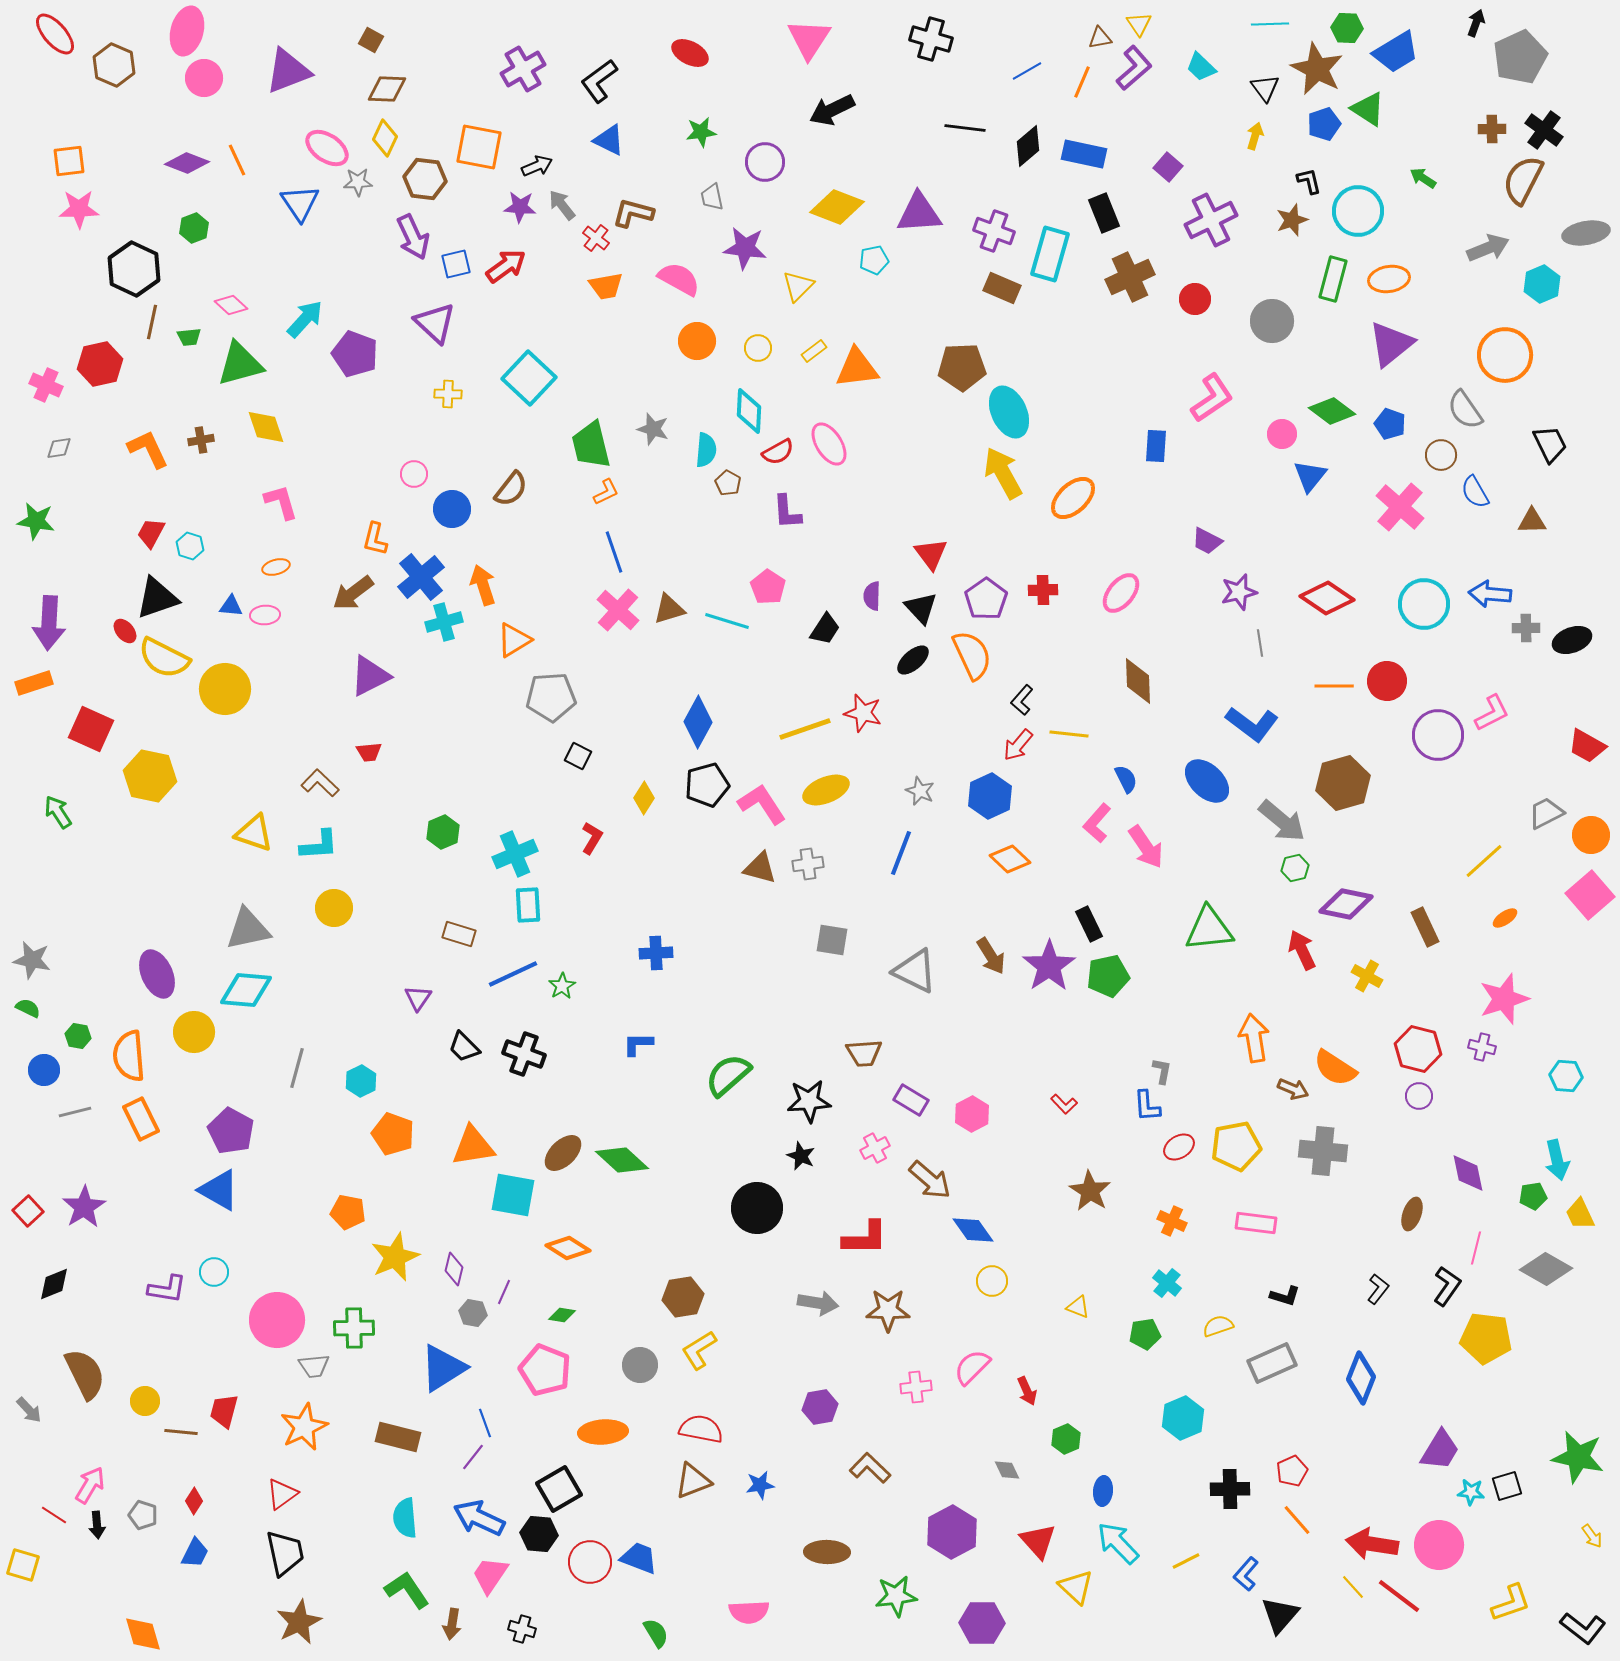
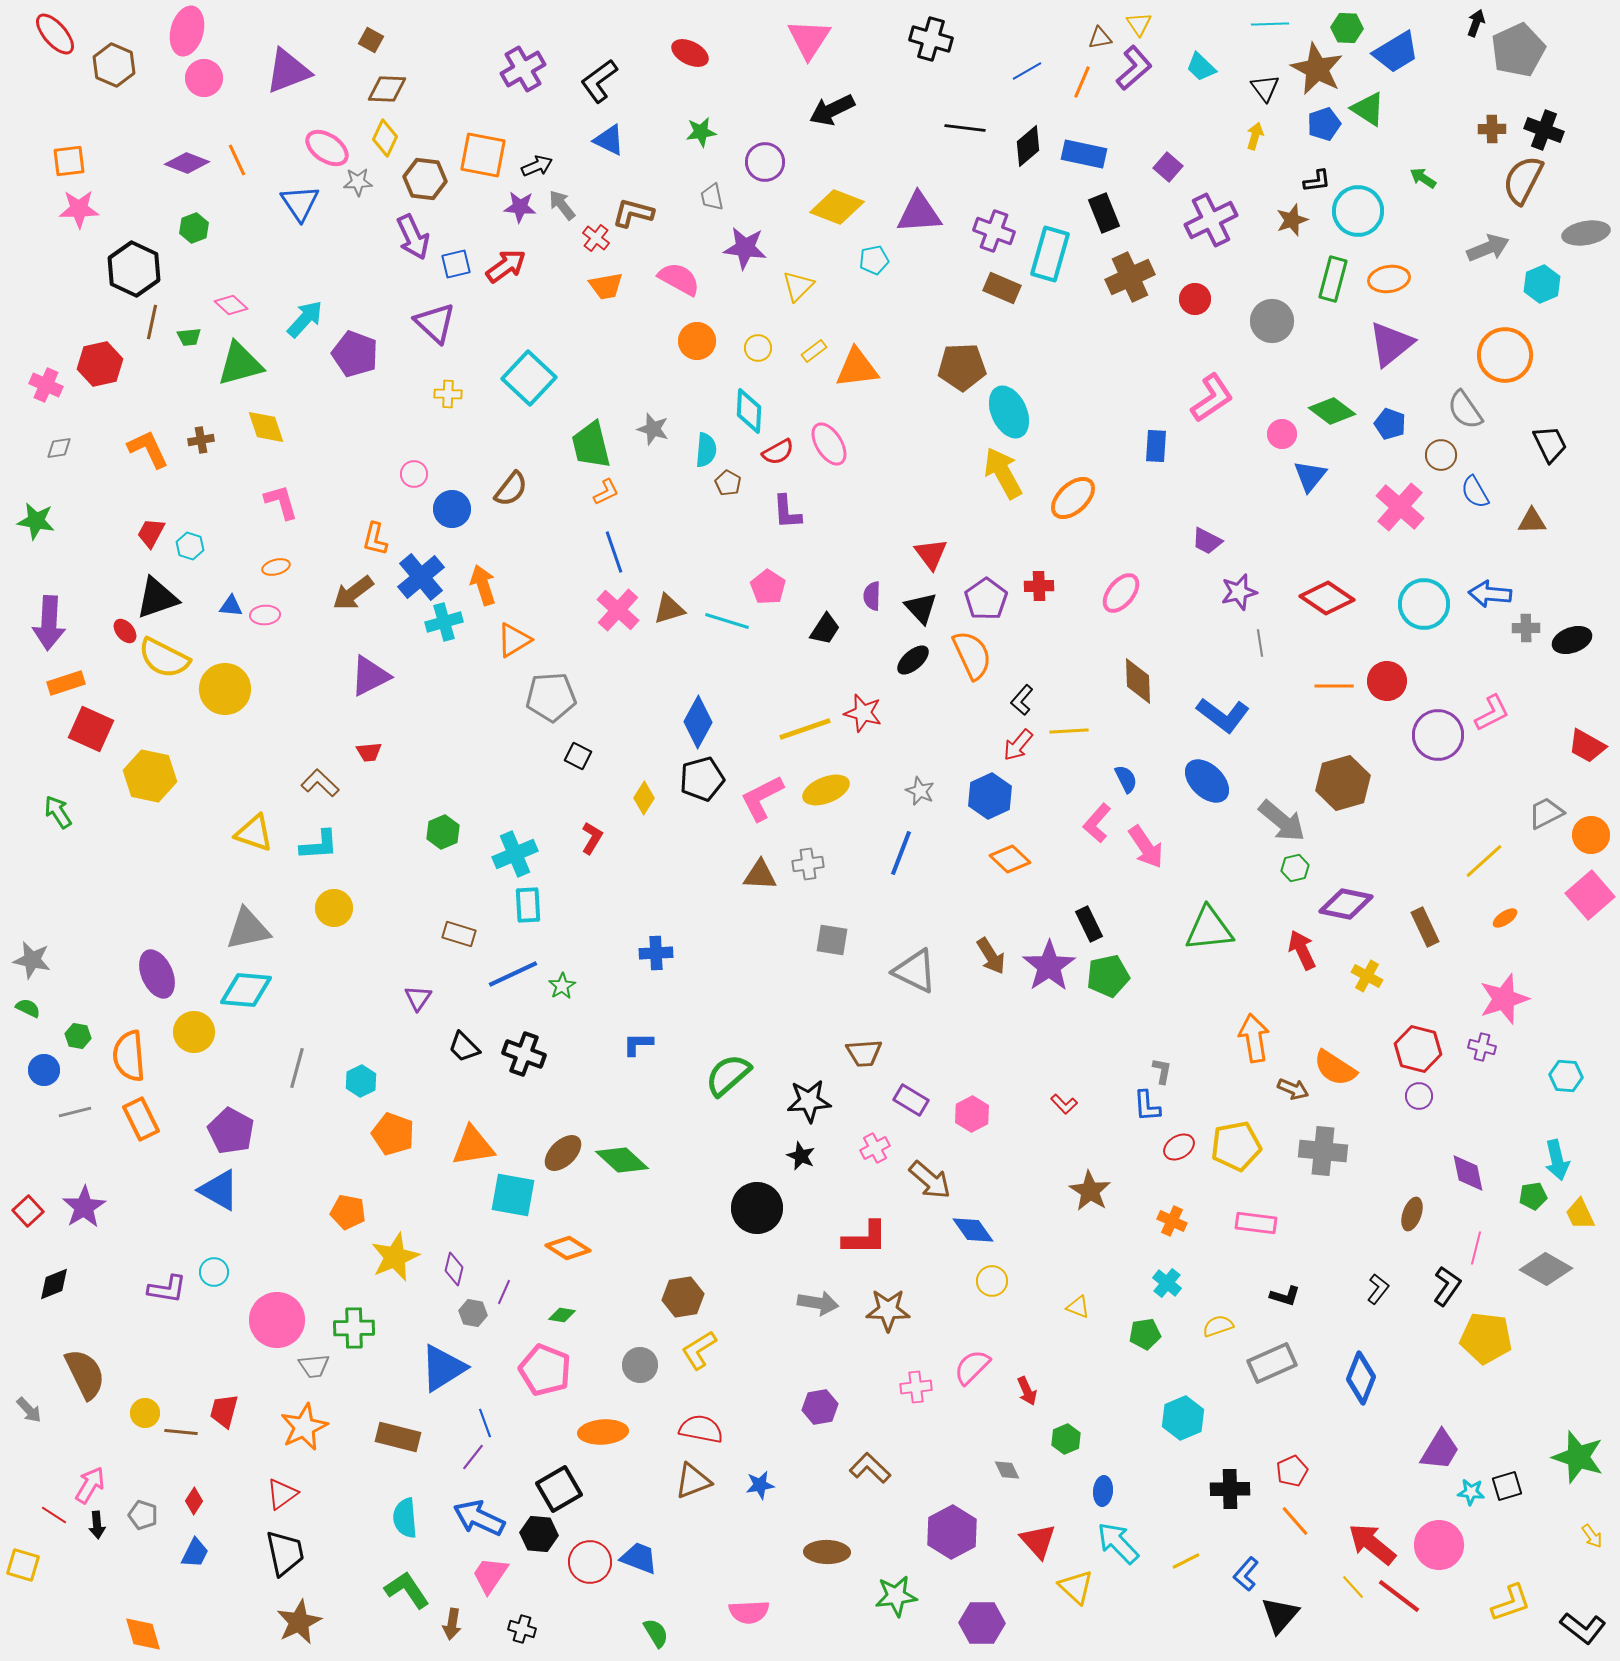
gray pentagon at (1520, 57): moved 2 px left, 7 px up
black cross at (1544, 130): rotated 15 degrees counterclockwise
orange square at (479, 147): moved 4 px right, 8 px down
black L-shape at (1309, 181): moved 8 px right; rotated 96 degrees clockwise
red cross at (1043, 590): moved 4 px left, 4 px up
orange rectangle at (34, 683): moved 32 px right
blue L-shape at (1252, 724): moved 29 px left, 9 px up
yellow line at (1069, 734): moved 3 px up; rotated 9 degrees counterclockwise
black pentagon at (707, 785): moved 5 px left, 6 px up
pink L-shape at (762, 804): moved 6 px up; rotated 84 degrees counterclockwise
brown triangle at (760, 868): moved 7 px down; rotated 12 degrees counterclockwise
yellow circle at (145, 1401): moved 12 px down
green star at (1578, 1457): rotated 6 degrees clockwise
orange line at (1297, 1520): moved 2 px left, 1 px down
red arrow at (1372, 1544): rotated 30 degrees clockwise
